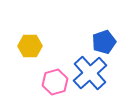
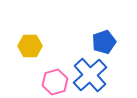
blue cross: moved 2 px down
